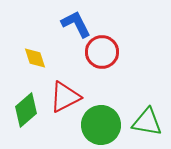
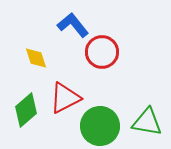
blue L-shape: moved 3 px left, 1 px down; rotated 12 degrees counterclockwise
yellow diamond: moved 1 px right
red triangle: moved 1 px down
green circle: moved 1 px left, 1 px down
